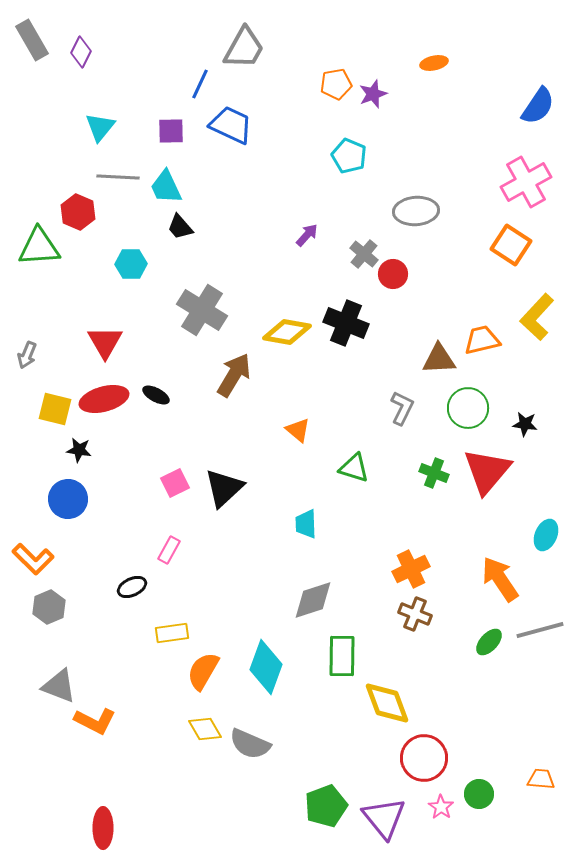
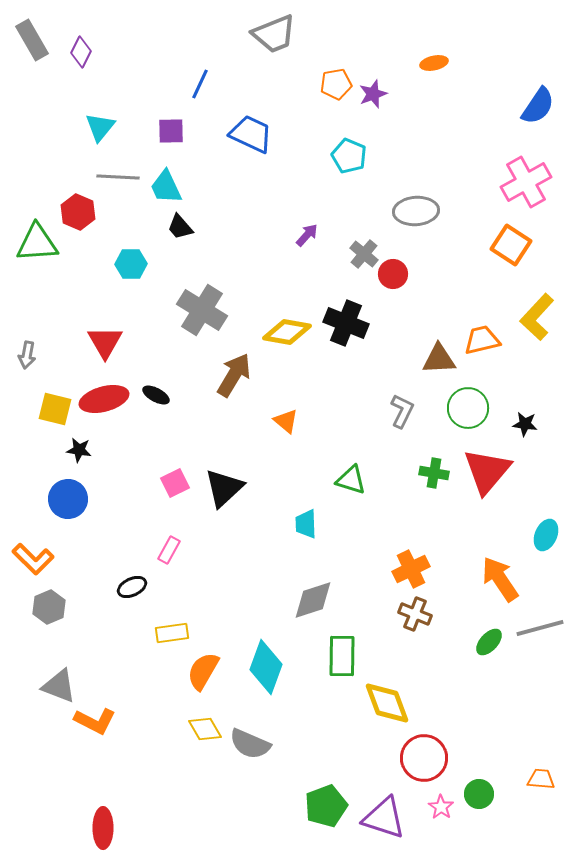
gray trapezoid at (244, 48): moved 30 px right, 14 px up; rotated 39 degrees clockwise
blue trapezoid at (231, 125): moved 20 px right, 9 px down
green triangle at (39, 247): moved 2 px left, 4 px up
gray arrow at (27, 355): rotated 12 degrees counterclockwise
gray L-shape at (402, 408): moved 3 px down
orange triangle at (298, 430): moved 12 px left, 9 px up
green triangle at (354, 468): moved 3 px left, 12 px down
green cross at (434, 473): rotated 12 degrees counterclockwise
gray line at (540, 630): moved 2 px up
purple triangle at (384, 818): rotated 33 degrees counterclockwise
